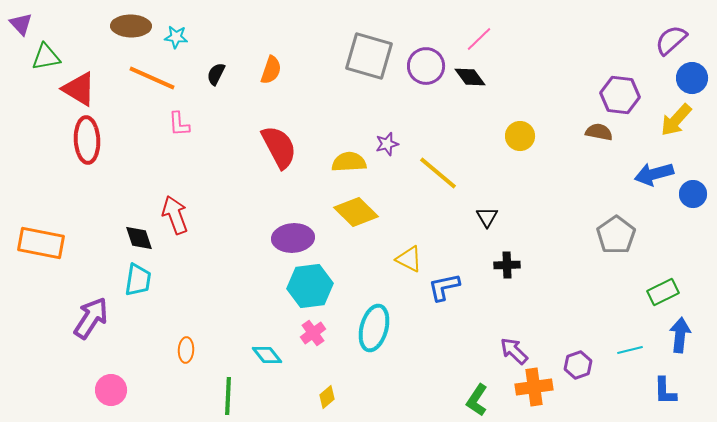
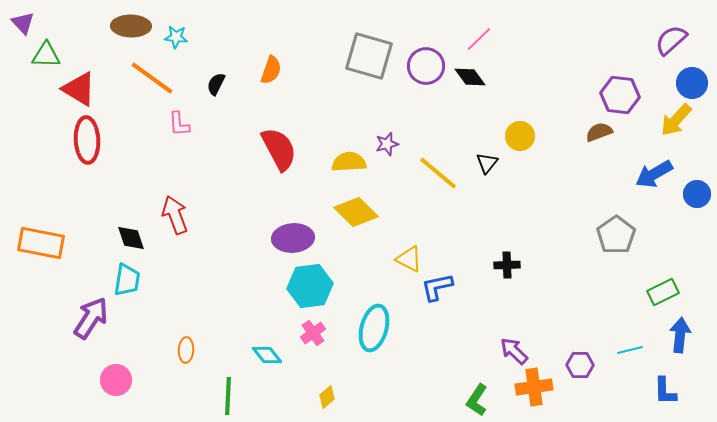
purple triangle at (21, 24): moved 2 px right, 1 px up
green triangle at (46, 57): moved 2 px up; rotated 12 degrees clockwise
black semicircle at (216, 74): moved 10 px down
orange line at (152, 78): rotated 12 degrees clockwise
blue circle at (692, 78): moved 5 px down
brown semicircle at (599, 132): rotated 32 degrees counterclockwise
red semicircle at (279, 147): moved 2 px down
blue arrow at (654, 174): rotated 15 degrees counterclockwise
blue circle at (693, 194): moved 4 px right
black triangle at (487, 217): moved 54 px up; rotated 10 degrees clockwise
black diamond at (139, 238): moved 8 px left
cyan trapezoid at (138, 280): moved 11 px left
blue L-shape at (444, 287): moved 7 px left
purple hexagon at (578, 365): moved 2 px right; rotated 20 degrees clockwise
pink circle at (111, 390): moved 5 px right, 10 px up
